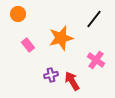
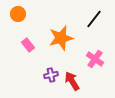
pink cross: moved 1 px left, 1 px up
